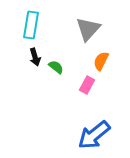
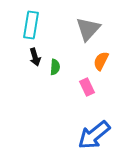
green semicircle: moved 1 px left; rotated 56 degrees clockwise
pink rectangle: moved 2 px down; rotated 54 degrees counterclockwise
